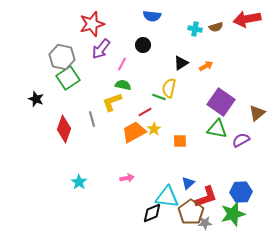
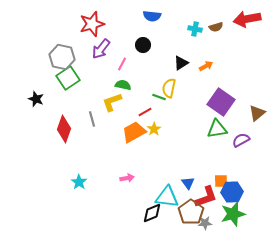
green triangle: rotated 20 degrees counterclockwise
orange square: moved 41 px right, 40 px down
blue triangle: rotated 24 degrees counterclockwise
blue hexagon: moved 9 px left
